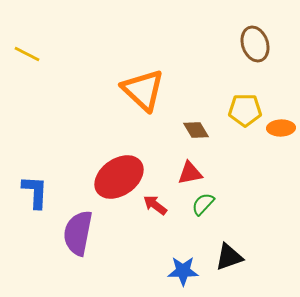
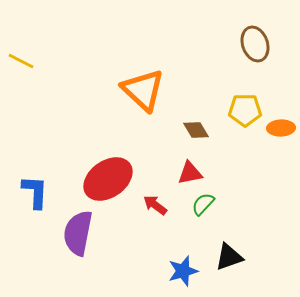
yellow line: moved 6 px left, 7 px down
red ellipse: moved 11 px left, 2 px down
blue star: rotated 16 degrees counterclockwise
